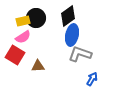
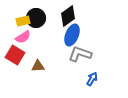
blue ellipse: rotated 10 degrees clockwise
